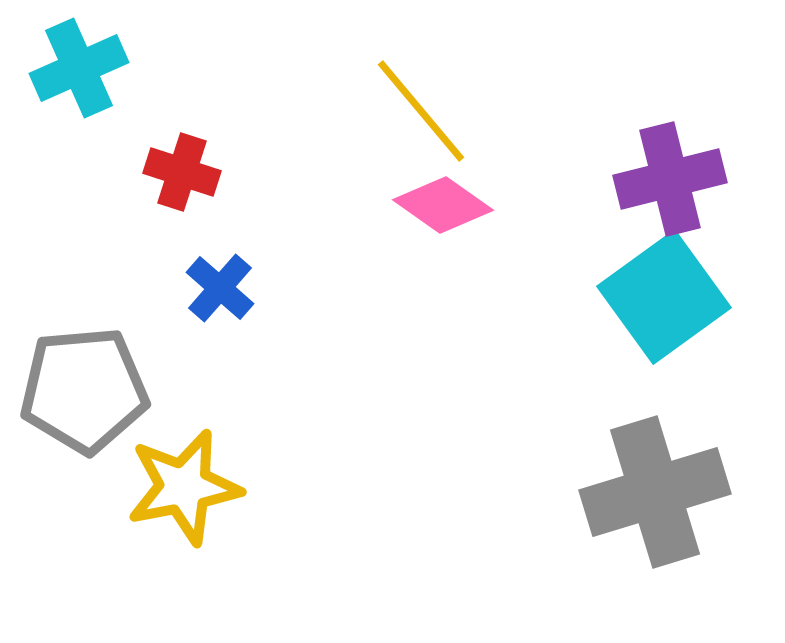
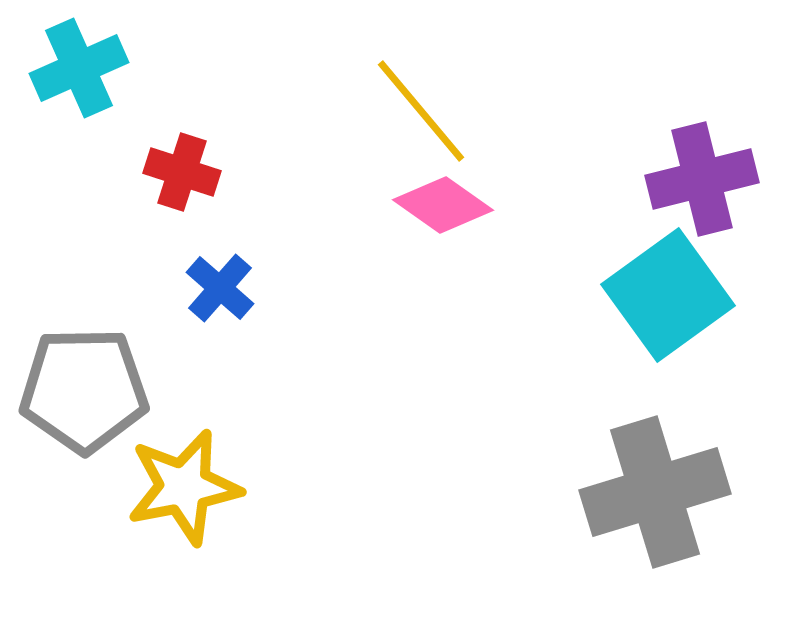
purple cross: moved 32 px right
cyan square: moved 4 px right, 2 px up
gray pentagon: rotated 4 degrees clockwise
